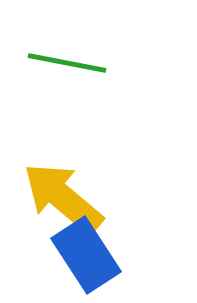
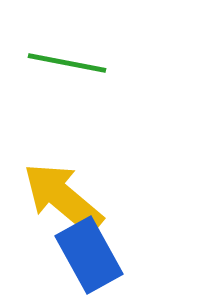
blue rectangle: moved 3 px right; rotated 4 degrees clockwise
